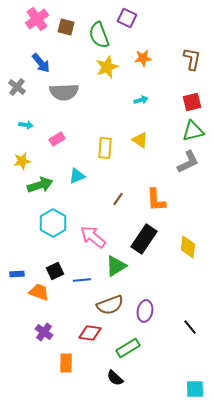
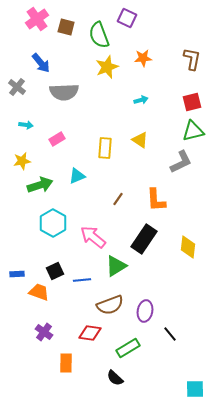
gray L-shape at (188, 162): moved 7 px left
black line at (190, 327): moved 20 px left, 7 px down
